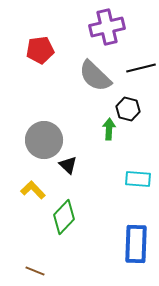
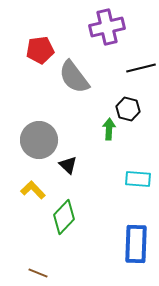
gray semicircle: moved 21 px left, 1 px down; rotated 9 degrees clockwise
gray circle: moved 5 px left
brown line: moved 3 px right, 2 px down
